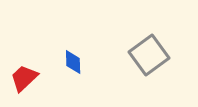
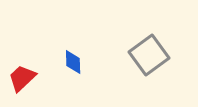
red trapezoid: moved 2 px left
